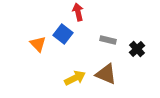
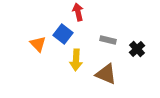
yellow arrow: moved 1 px right, 18 px up; rotated 120 degrees clockwise
